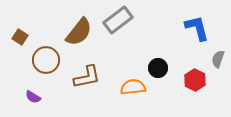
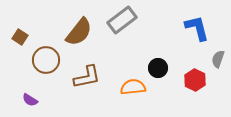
gray rectangle: moved 4 px right
purple semicircle: moved 3 px left, 3 px down
